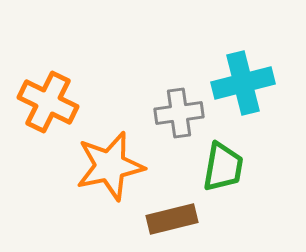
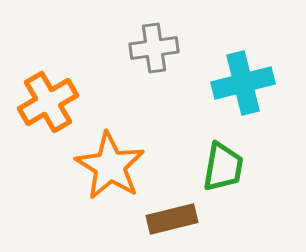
orange cross: rotated 34 degrees clockwise
gray cross: moved 25 px left, 65 px up
orange star: rotated 28 degrees counterclockwise
